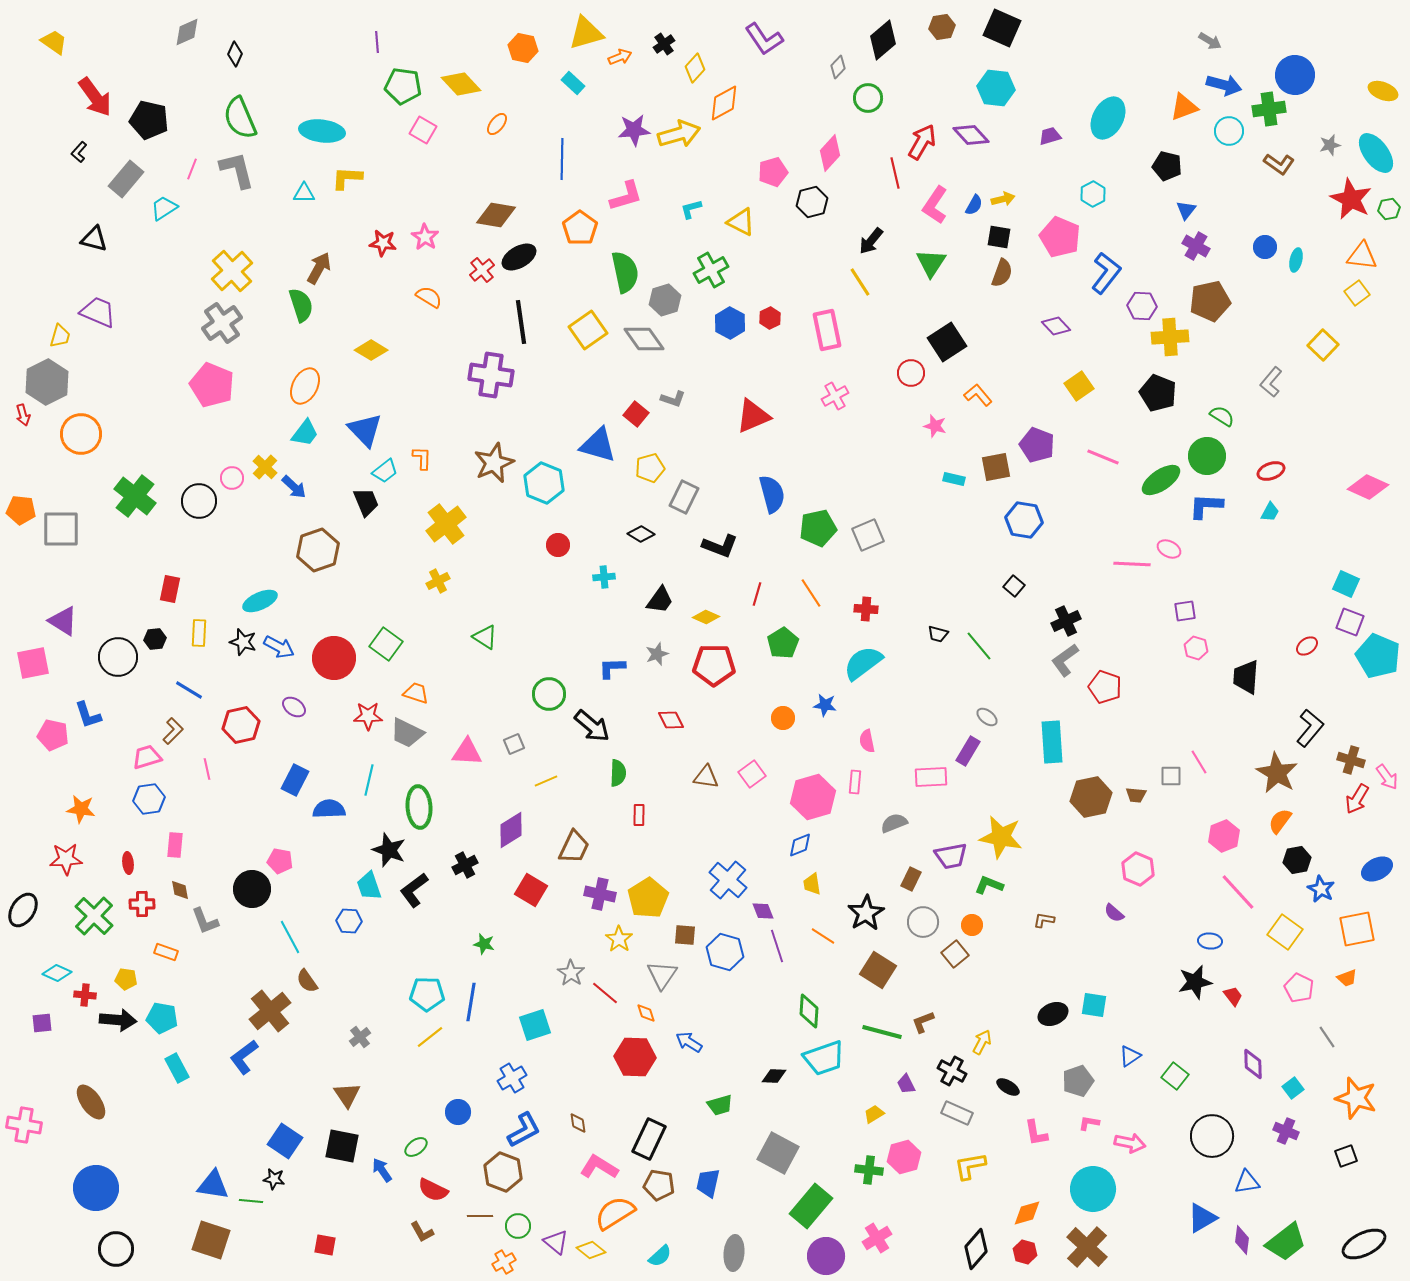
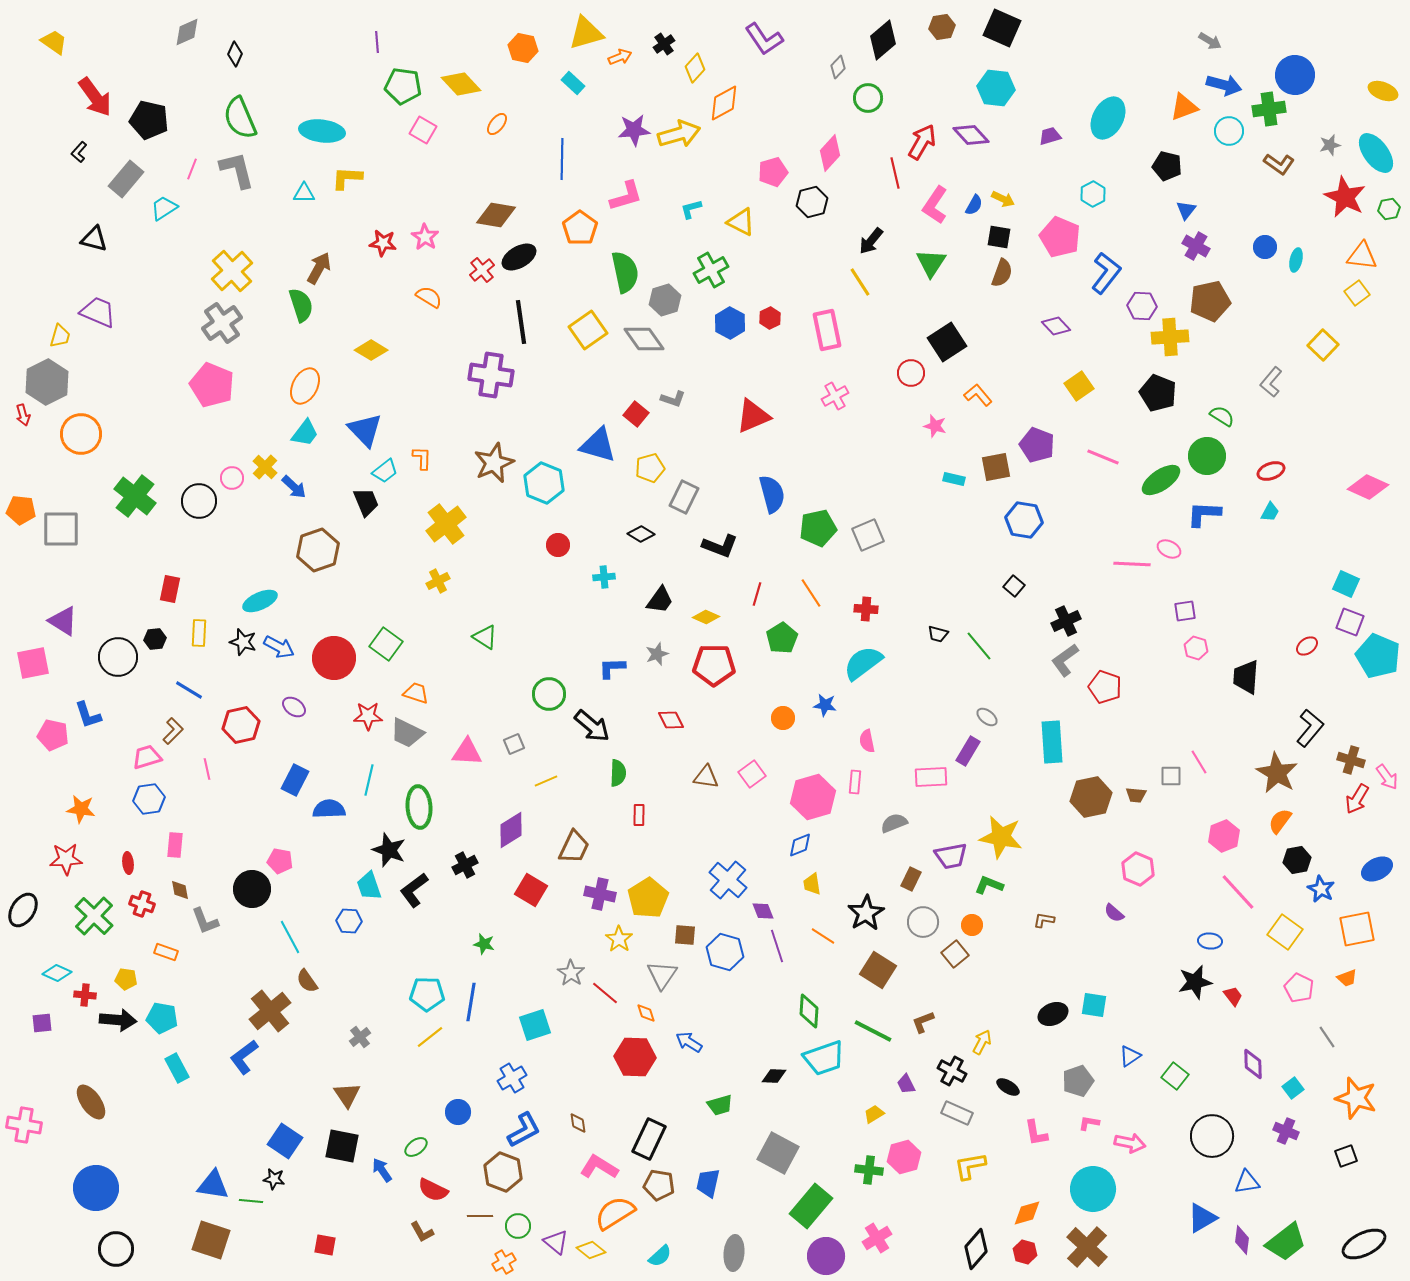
yellow arrow at (1003, 199): rotated 40 degrees clockwise
red star at (1351, 199): moved 6 px left, 2 px up
blue L-shape at (1206, 506): moved 2 px left, 8 px down
green pentagon at (783, 643): moved 1 px left, 5 px up
red cross at (142, 904): rotated 20 degrees clockwise
green line at (882, 1032): moved 9 px left, 1 px up; rotated 12 degrees clockwise
